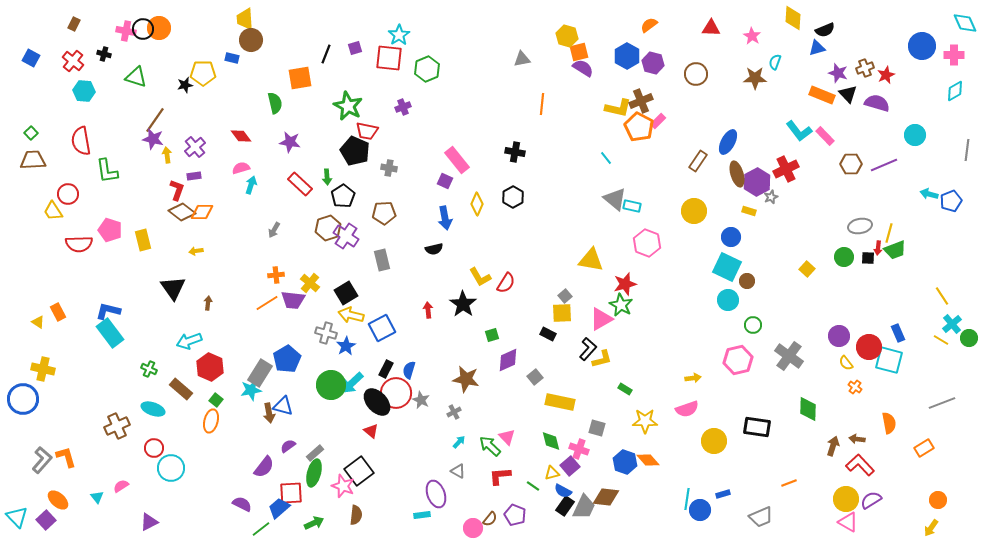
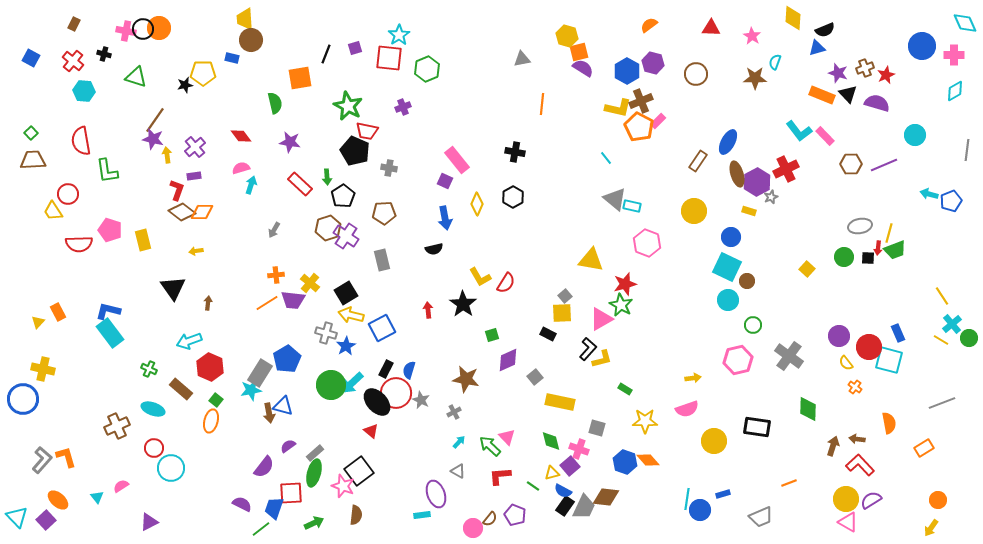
blue hexagon at (627, 56): moved 15 px down
yellow triangle at (38, 322): rotated 40 degrees clockwise
blue trapezoid at (279, 508): moved 5 px left; rotated 30 degrees counterclockwise
